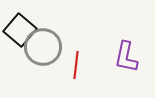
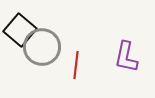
gray circle: moved 1 px left
